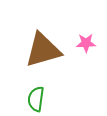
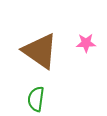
brown triangle: moved 3 px left, 1 px down; rotated 51 degrees clockwise
